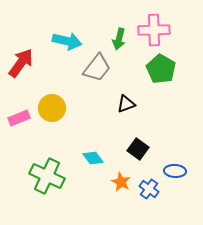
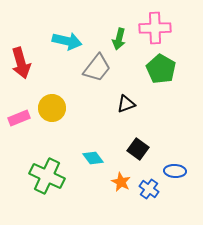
pink cross: moved 1 px right, 2 px up
red arrow: rotated 128 degrees clockwise
